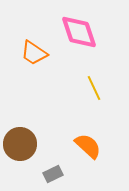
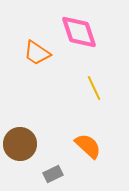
orange trapezoid: moved 3 px right
